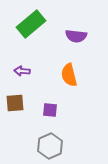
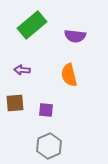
green rectangle: moved 1 px right, 1 px down
purple semicircle: moved 1 px left
purple arrow: moved 1 px up
purple square: moved 4 px left
gray hexagon: moved 1 px left
